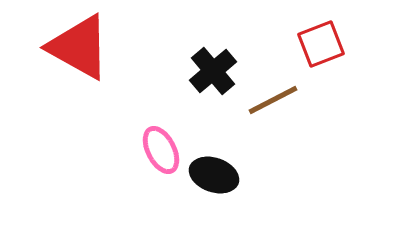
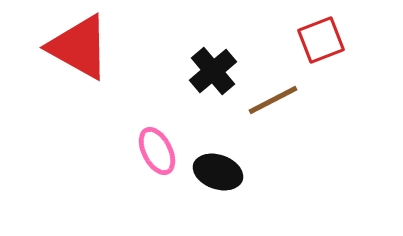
red square: moved 4 px up
pink ellipse: moved 4 px left, 1 px down
black ellipse: moved 4 px right, 3 px up
